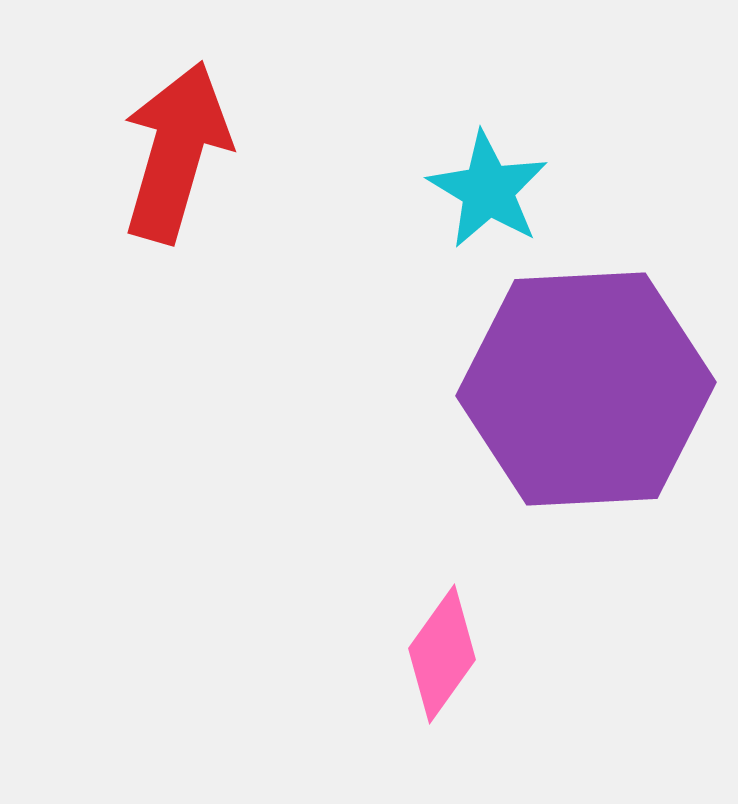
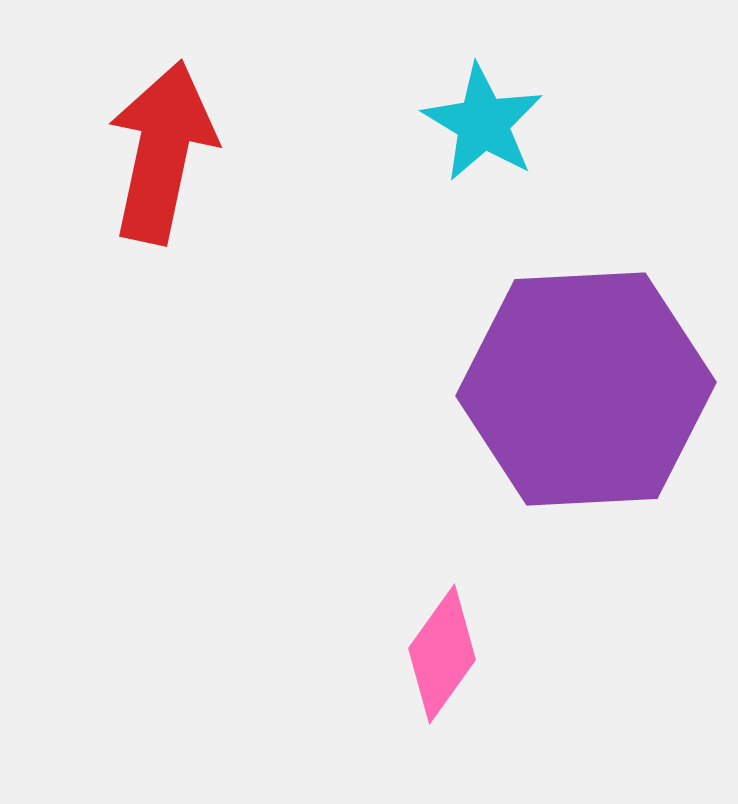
red arrow: moved 14 px left; rotated 4 degrees counterclockwise
cyan star: moved 5 px left, 67 px up
